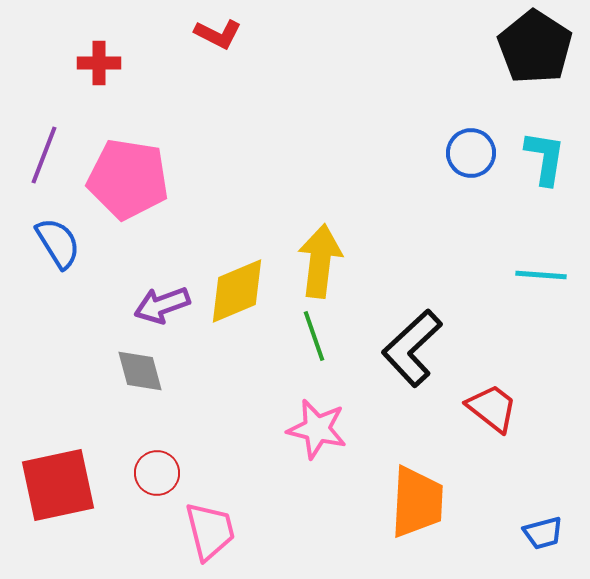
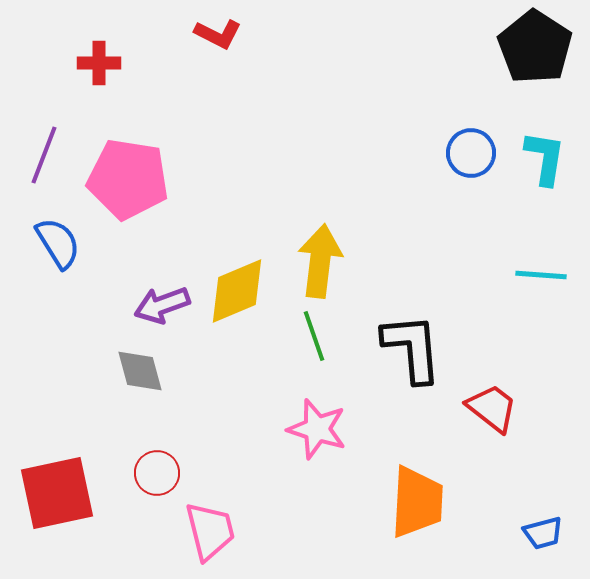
black L-shape: rotated 128 degrees clockwise
pink star: rotated 4 degrees clockwise
red square: moved 1 px left, 8 px down
